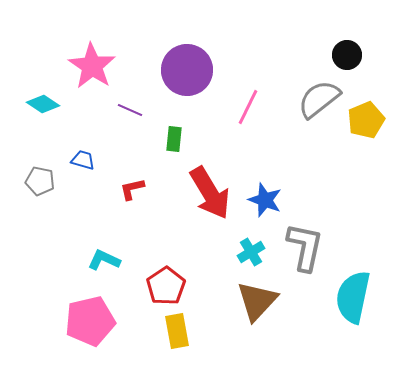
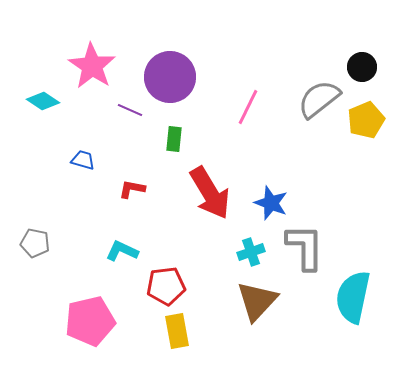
black circle: moved 15 px right, 12 px down
purple circle: moved 17 px left, 7 px down
cyan diamond: moved 3 px up
gray pentagon: moved 5 px left, 62 px down
red L-shape: rotated 24 degrees clockwise
blue star: moved 6 px right, 3 px down
gray L-shape: rotated 12 degrees counterclockwise
cyan cross: rotated 12 degrees clockwise
cyan L-shape: moved 18 px right, 9 px up
red pentagon: rotated 27 degrees clockwise
